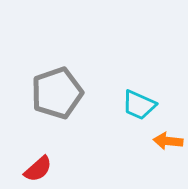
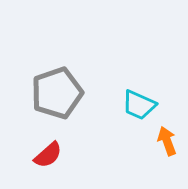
orange arrow: moved 1 px left; rotated 64 degrees clockwise
red semicircle: moved 10 px right, 14 px up
